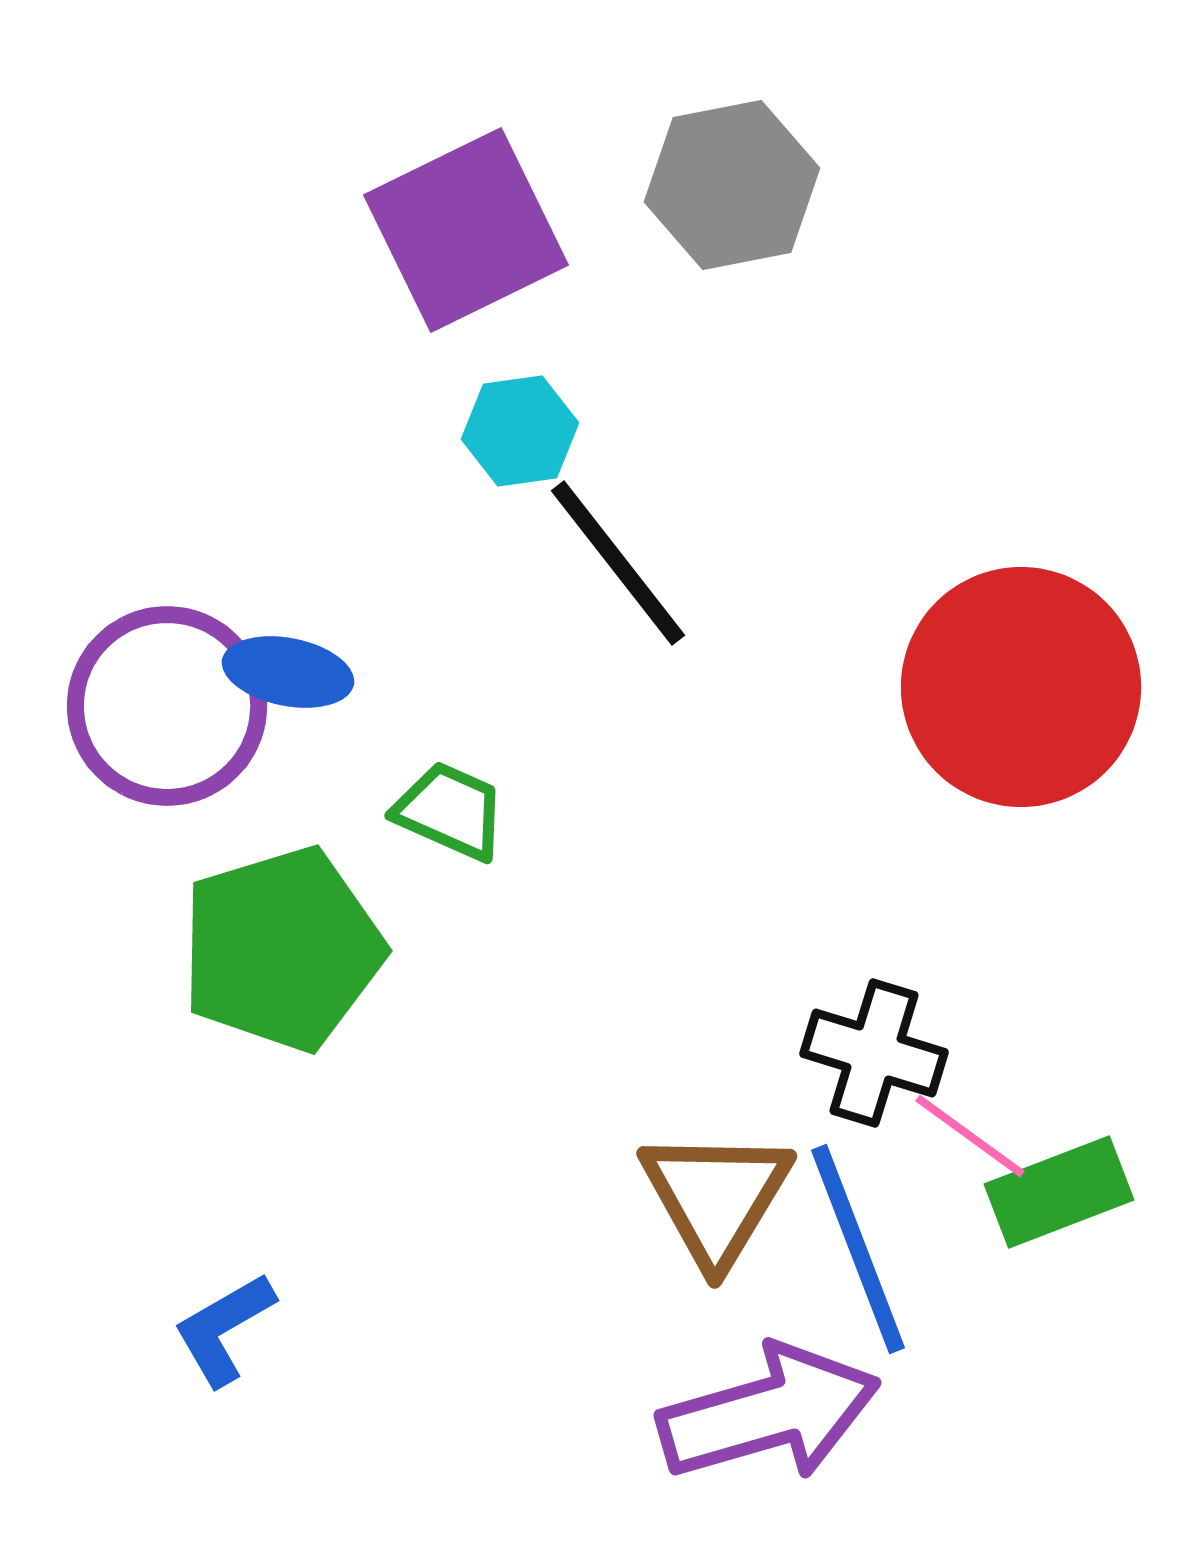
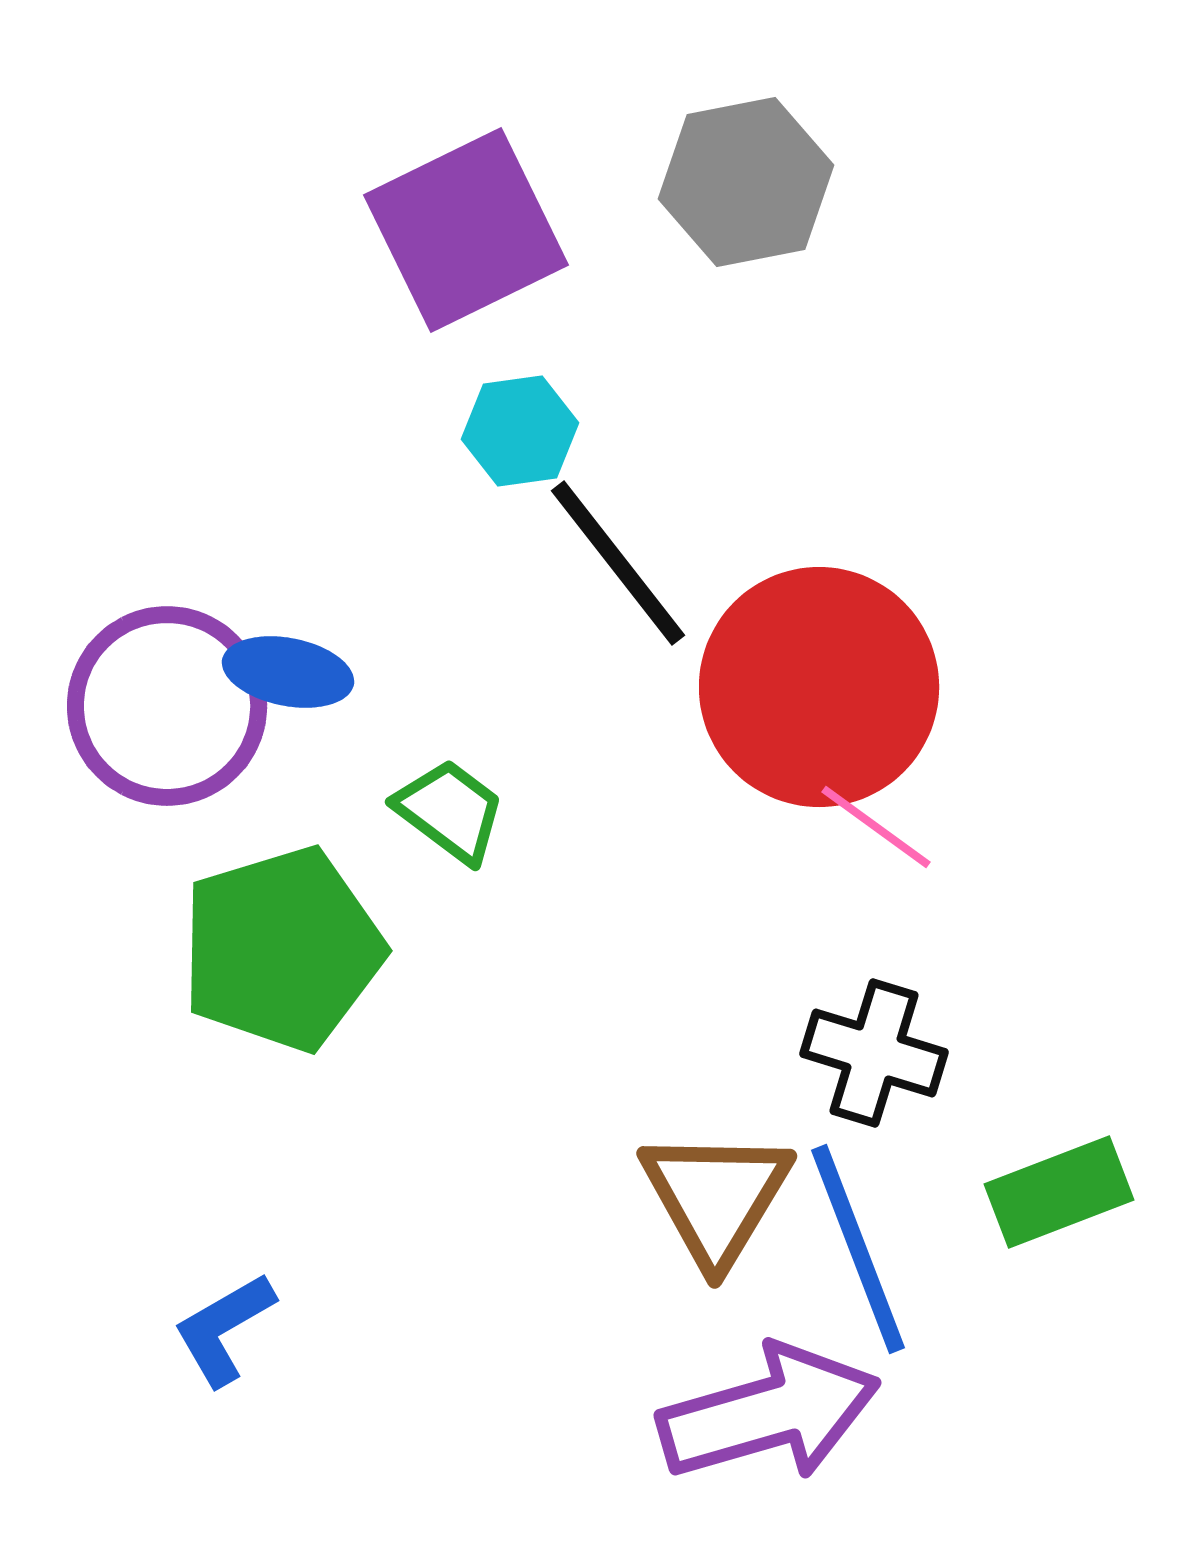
gray hexagon: moved 14 px right, 3 px up
red circle: moved 202 px left
green trapezoid: rotated 13 degrees clockwise
pink line: moved 94 px left, 309 px up
